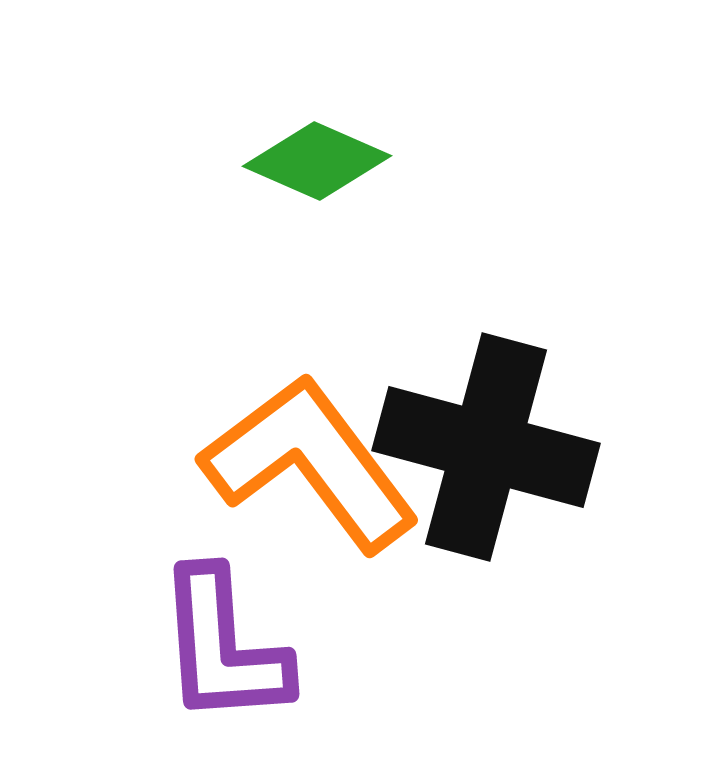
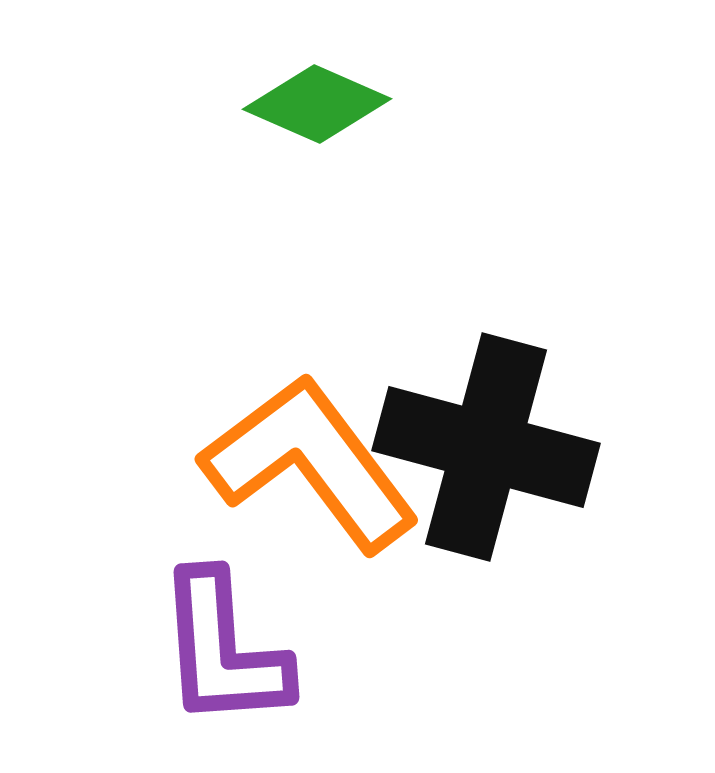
green diamond: moved 57 px up
purple L-shape: moved 3 px down
